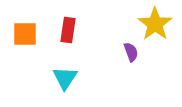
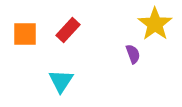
red rectangle: rotated 35 degrees clockwise
purple semicircle: moved 2 px right, 2 px down
cyan triangle: moved 4 px left, 3 px down
